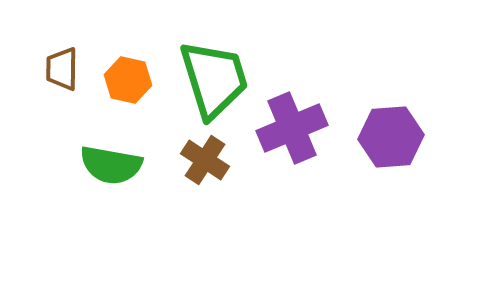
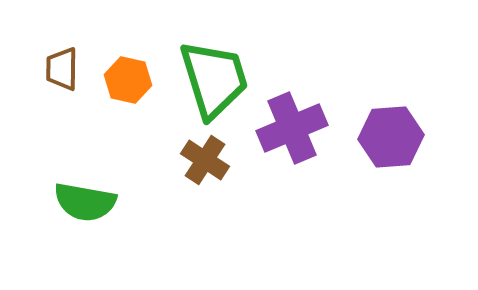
green semicircle: moved 26 px left, 37 px down
